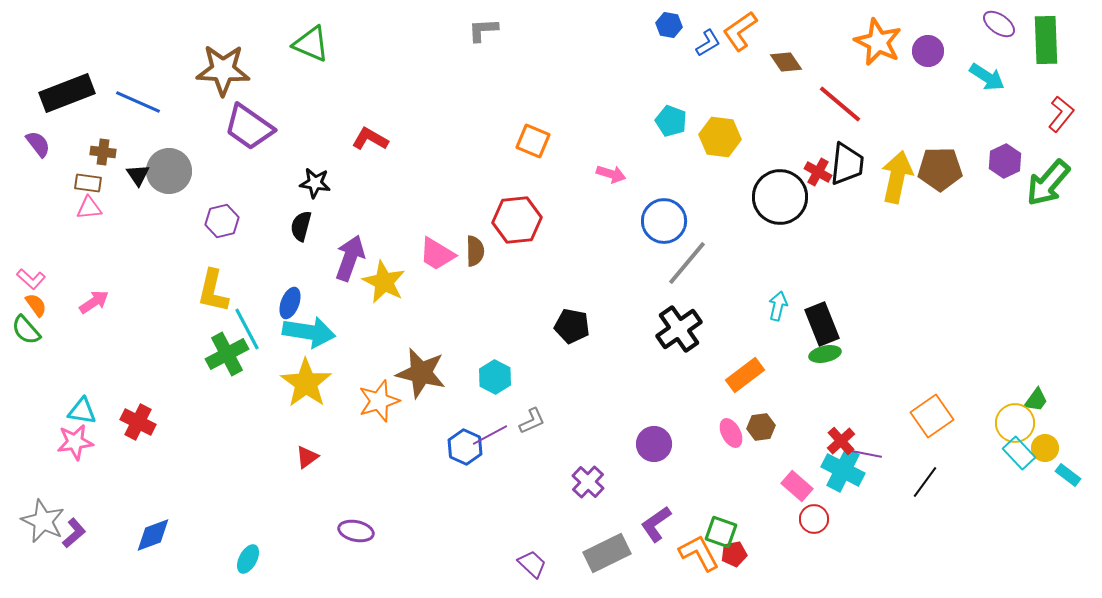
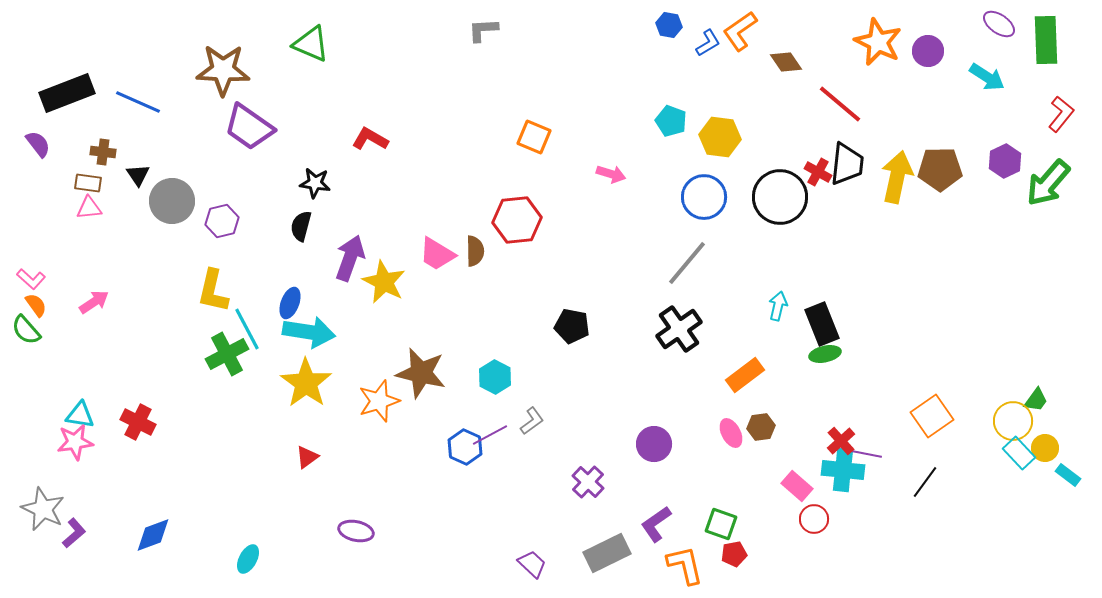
orange square at (533, 141): moved 1 px right, 4 px up
gray circle at (169, 171): moved 3 px right, 30 px down
blue circle at (664, 221): moved 40 px right, 24 px up
cyan triangle at (82, 411): moved 2 px left, 4 px down
gray L-shape at (532, 421): rotated 12 degrees counterclockwise
yellow circle at (1015, 423): moved 2 px left, 2 px up
cyan cross at (843, 470): rotated 21 degrees counterclockwise
gray star at (43, 521): moved 12 px up
green square at (721, 532): moved 8 px up
orange L-shape at (699, 553): moved 14 px left, 12 px down; rotated 15 degrees clockwise
